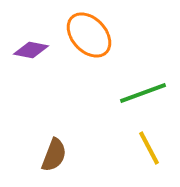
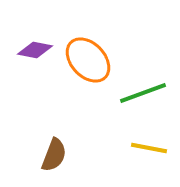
orange ellipse: moved 1 px left, 25 px down
purple diamond: moved 4 px right
yellow line: rotated 51 degrees counterclockwise
